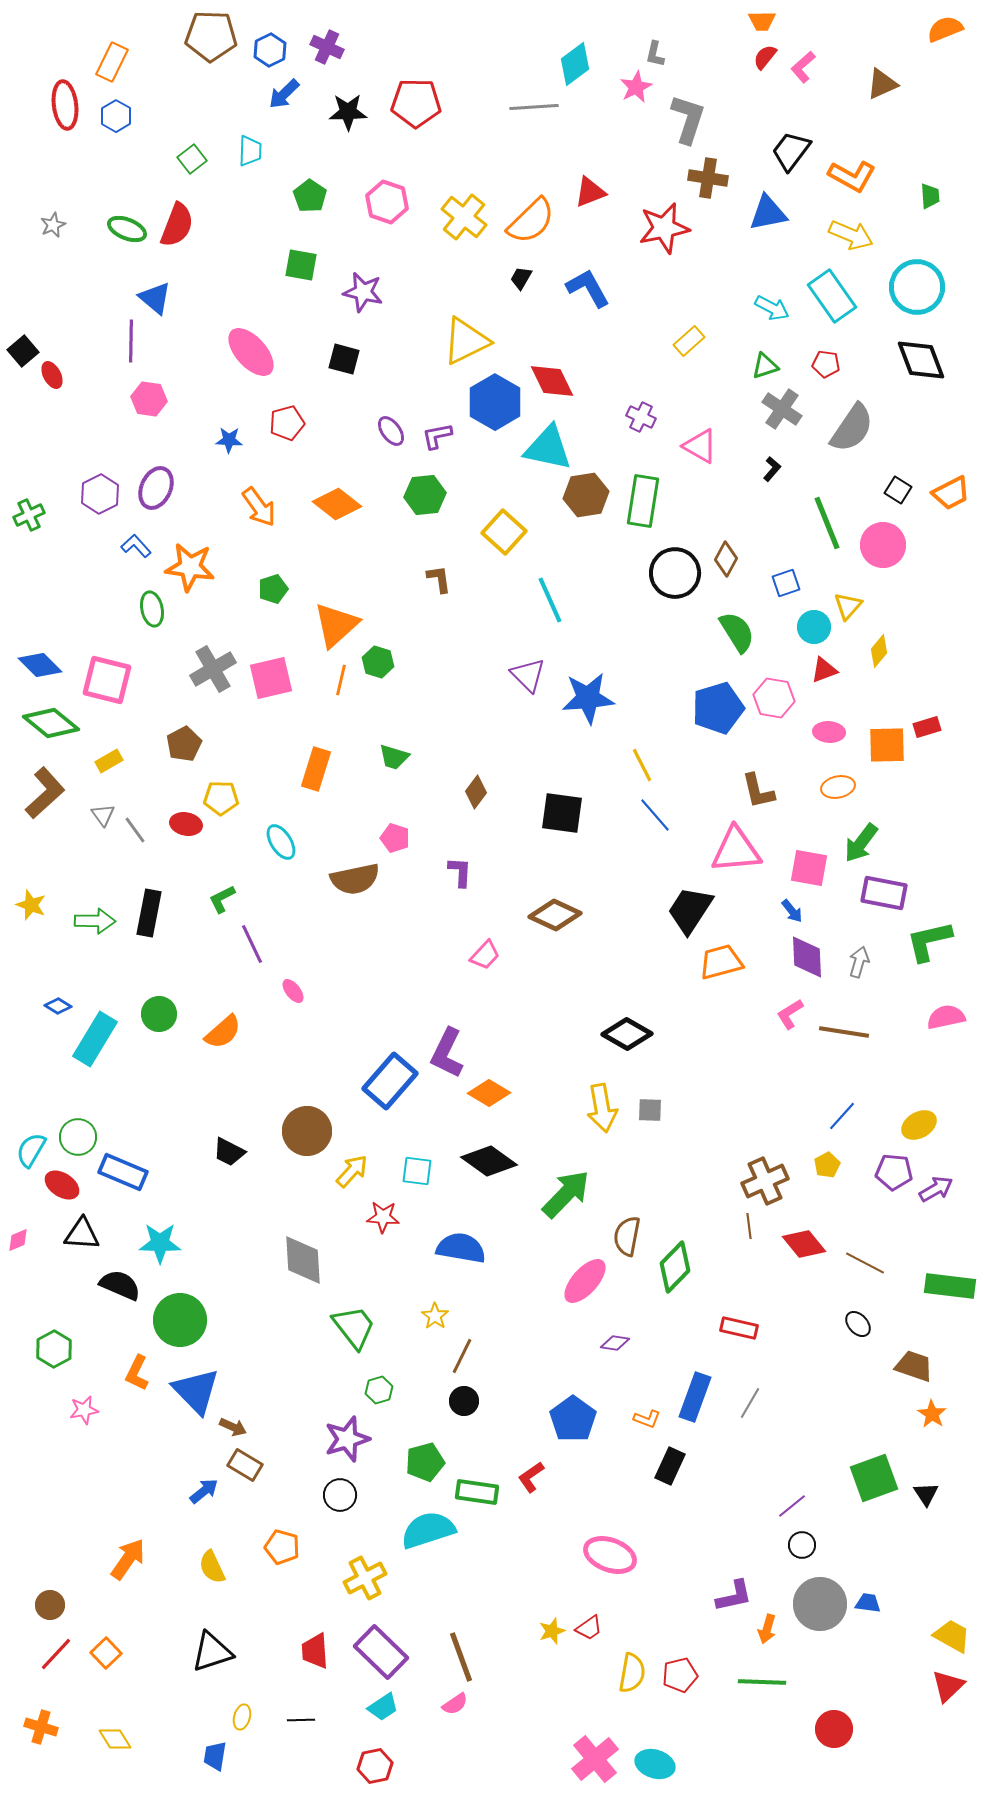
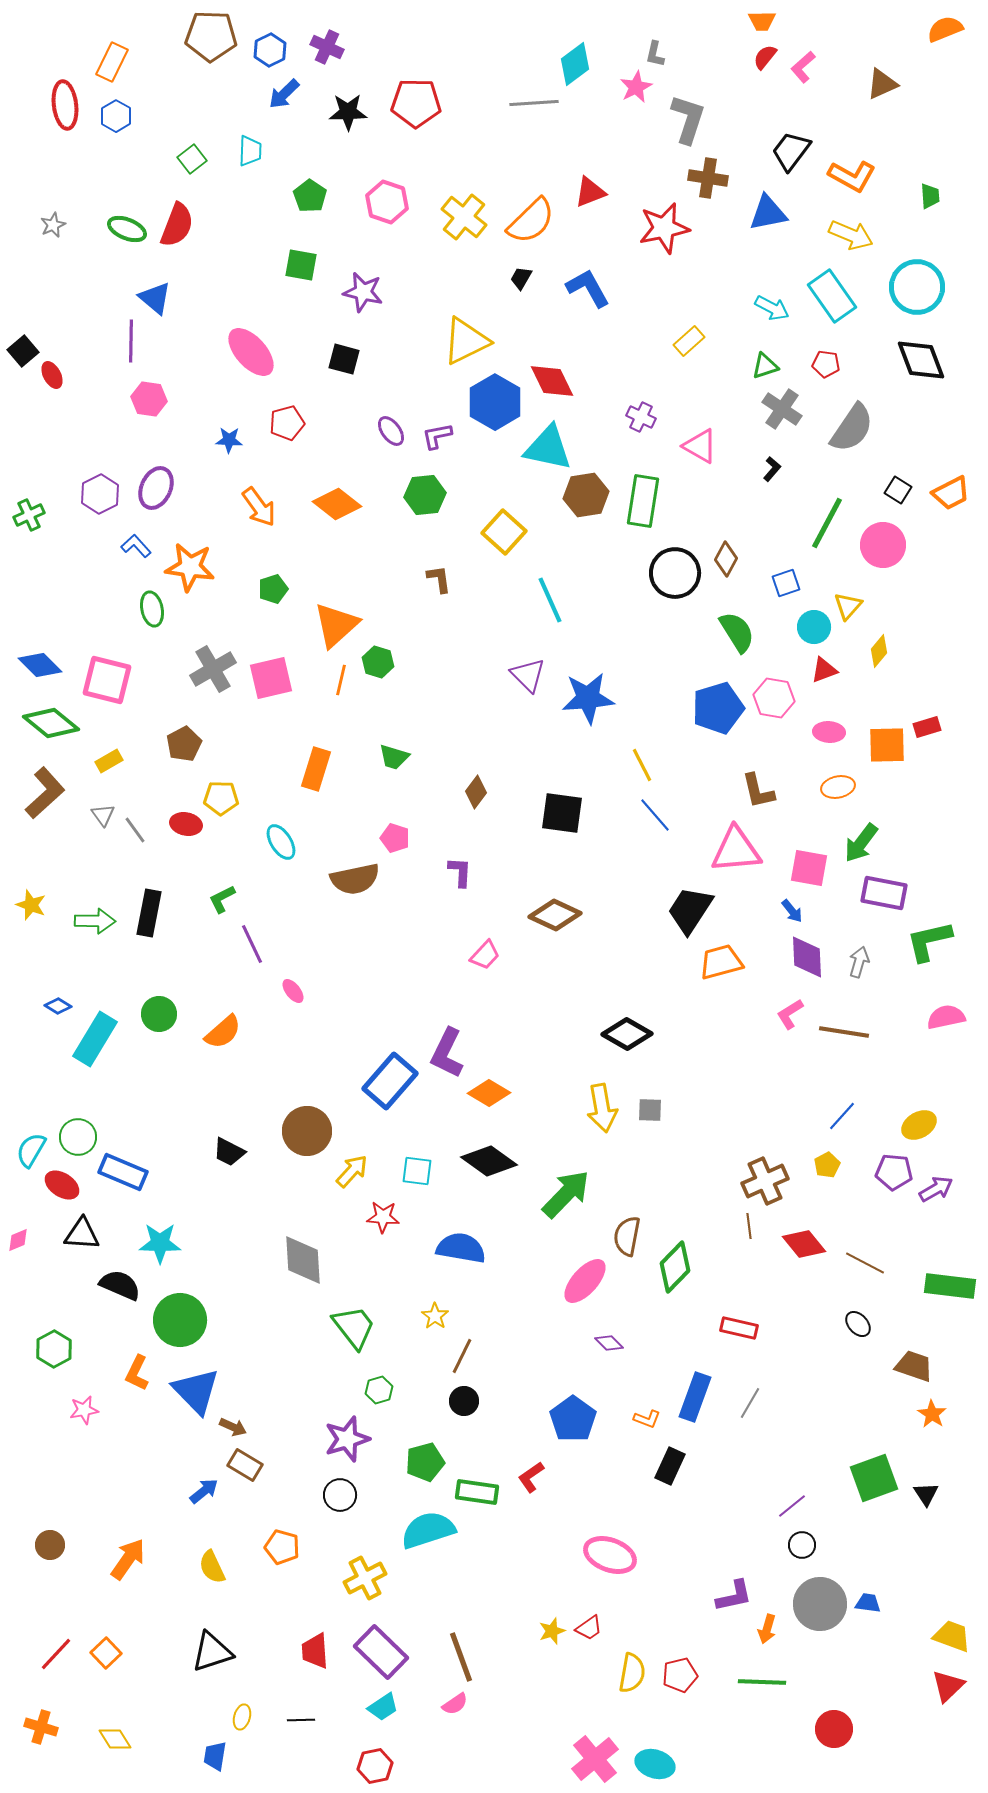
gray line at (534, 107): moved 4 px up
green line at (827, 523): rotated 50 degrees clockwise
purple diamond at (615, 1343): moved 6 px left; rotated 36 degrees clockwise
brown circle at (50, 1605): moved 60 px up
yellow trapezoid at (952, 1636): rotated 9 degrees counterclockwise
